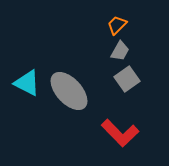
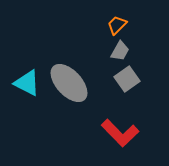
gray ellipse: moved 8 px up
